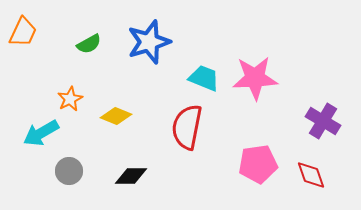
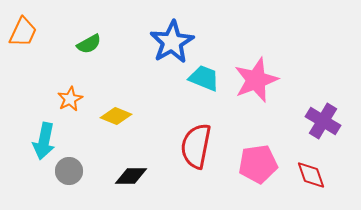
blue star: moved 23 px right; rotated 12 degrees counterclockwise
pink star: moved 1 px right, 2 px down; rotated 18 degrees counterclockwise
red semicircle: moved 9 px right, 19 px down
cyan arrow: moved 3 px right, 8 px down; rotated 48 degrees counterclockwise
